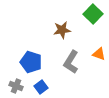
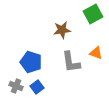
green square: rotated 18 degrees clockwise
orange triangle: moved 3 px left, 1 px up
gray L-shape: rotated 40 degrees counterclockwise
blue square: moved 4 px left
